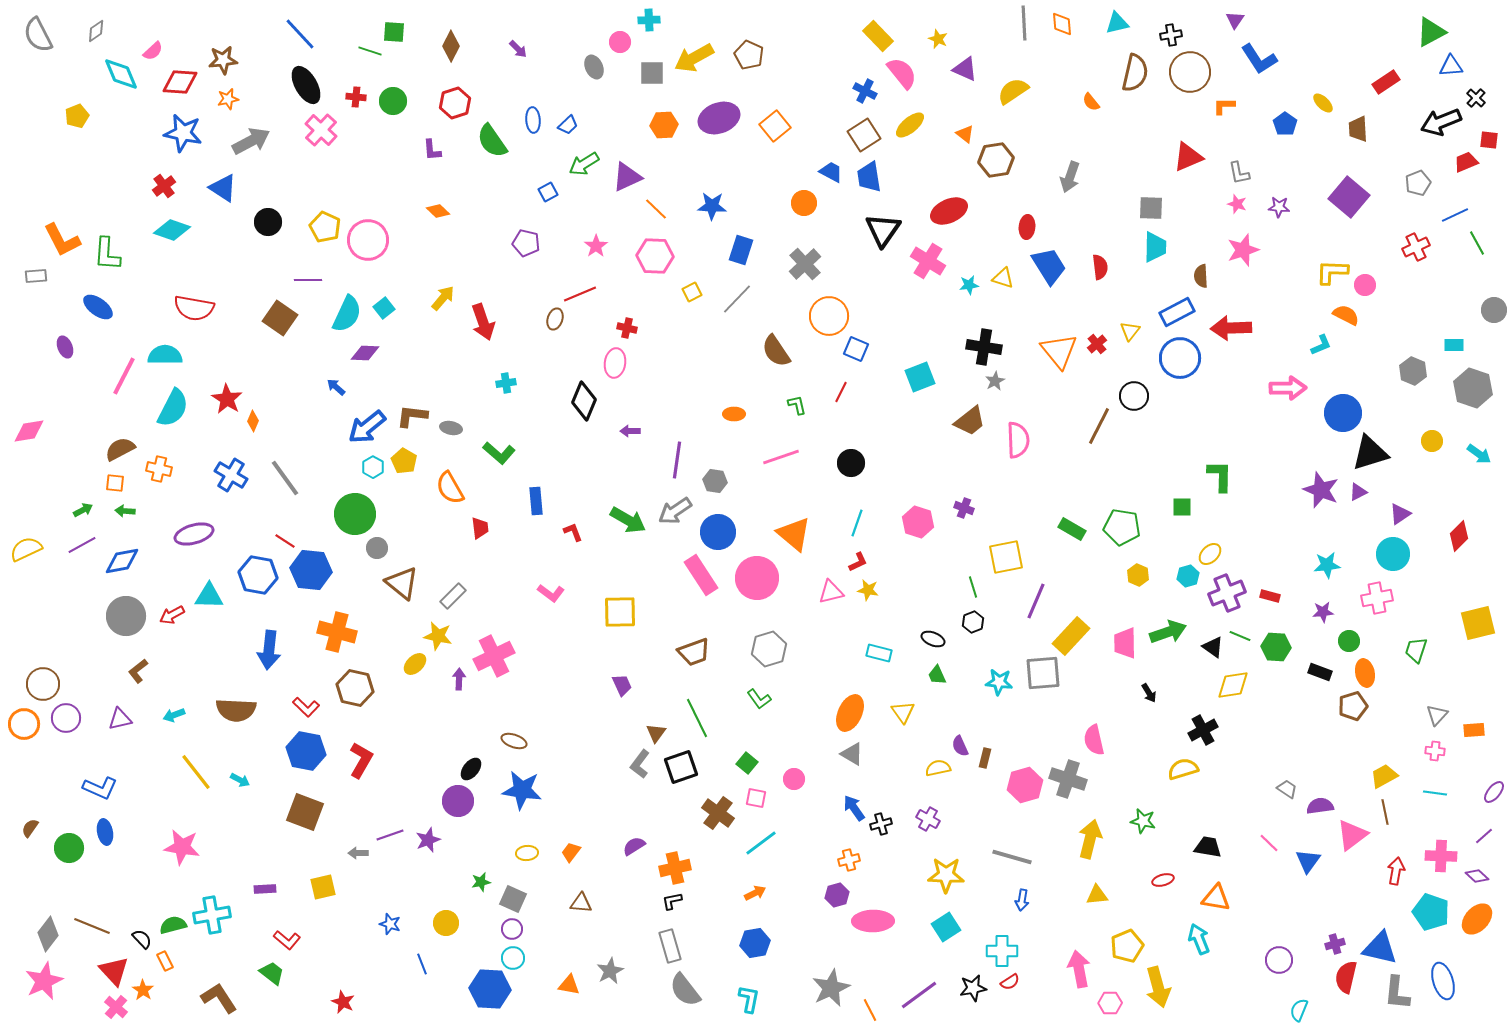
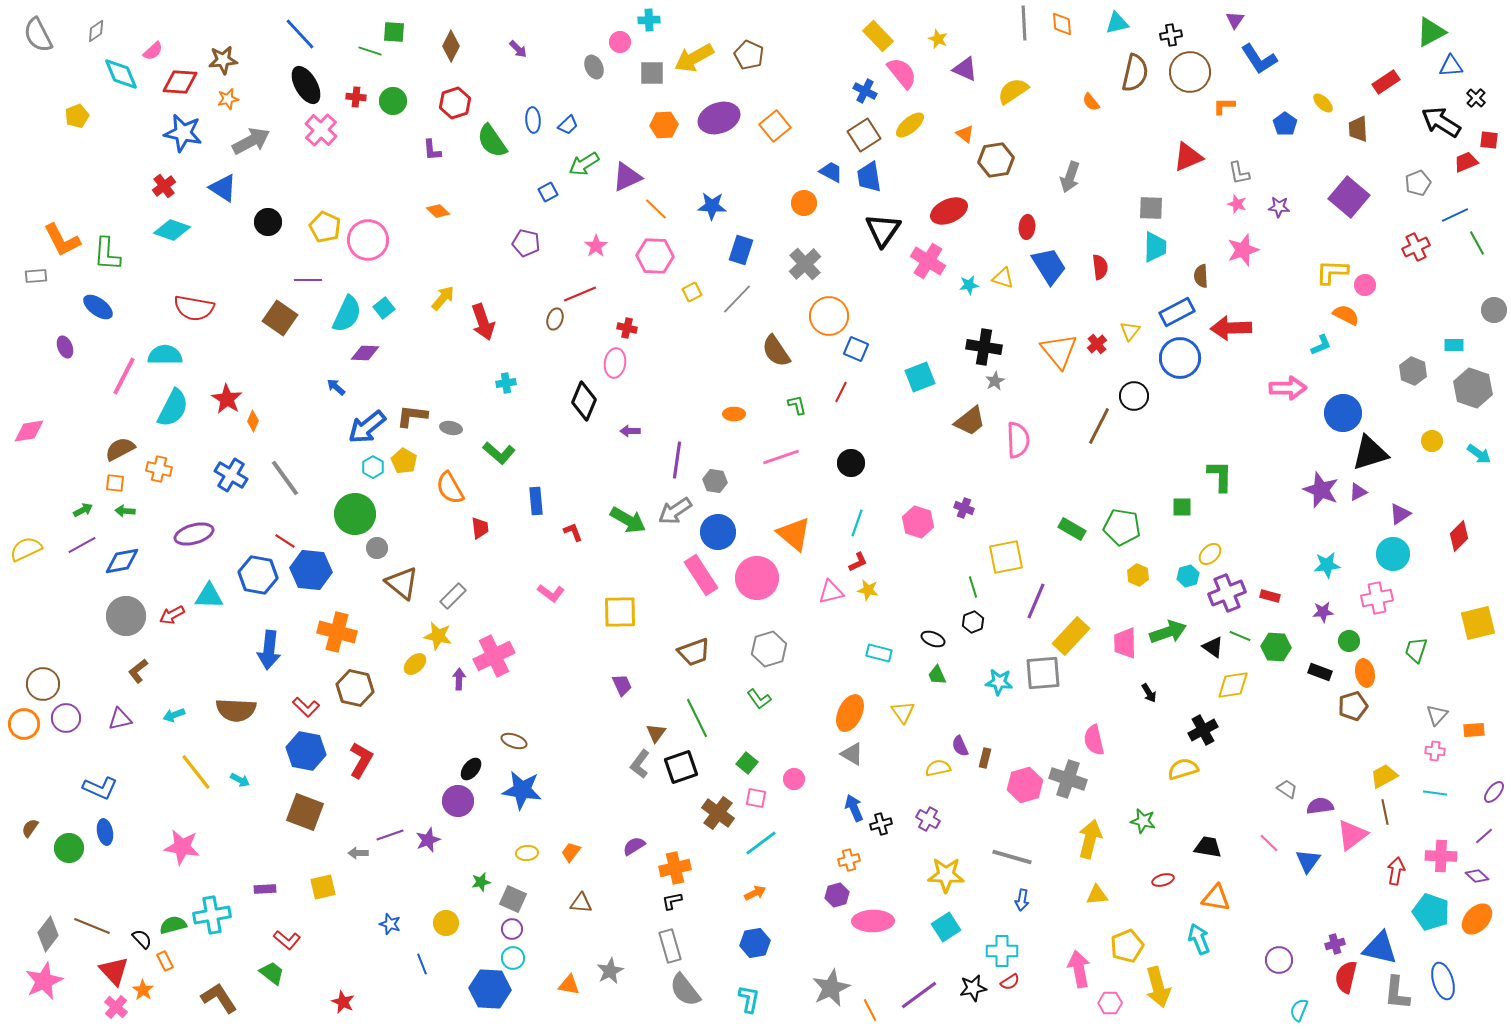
black arrow at (1441, 122): rotated 54 degrees clockwise
blue arrow at (854, 808): rotated 12 degrees clockwise
